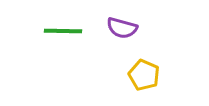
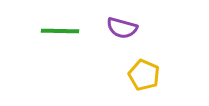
green line: moved 3 px left
